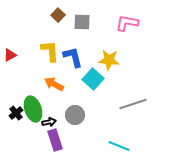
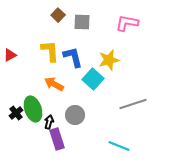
yellow star: rotated 20 degrees counterclockwise
black arrow: rotated 64 degrees counterclockwise
purple rectangle: moved 2 px right, 1 px up
